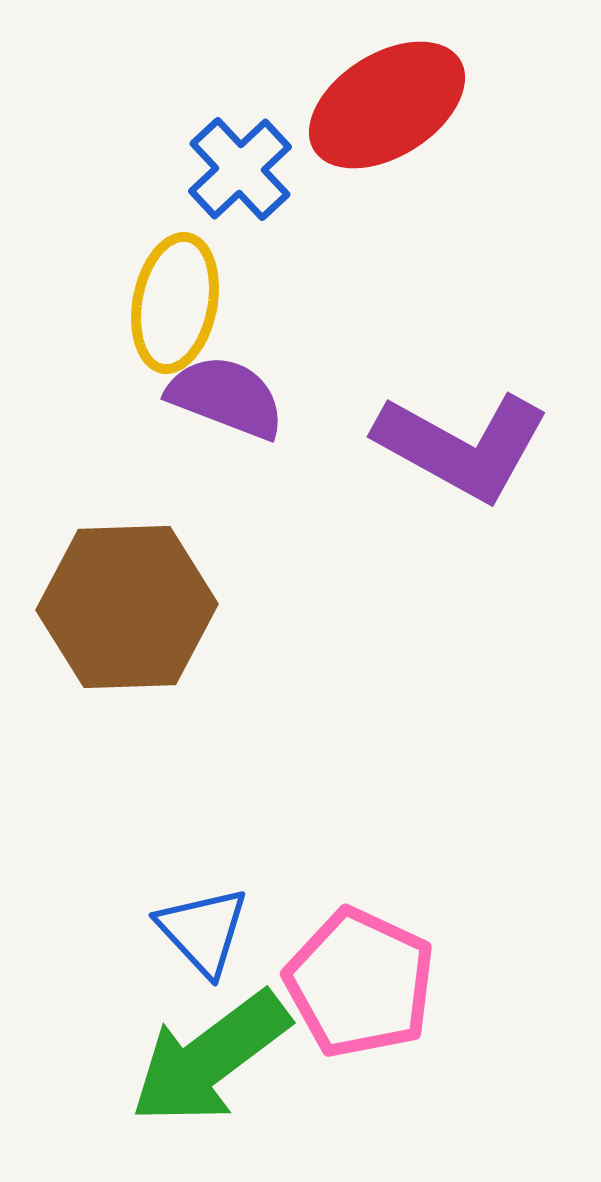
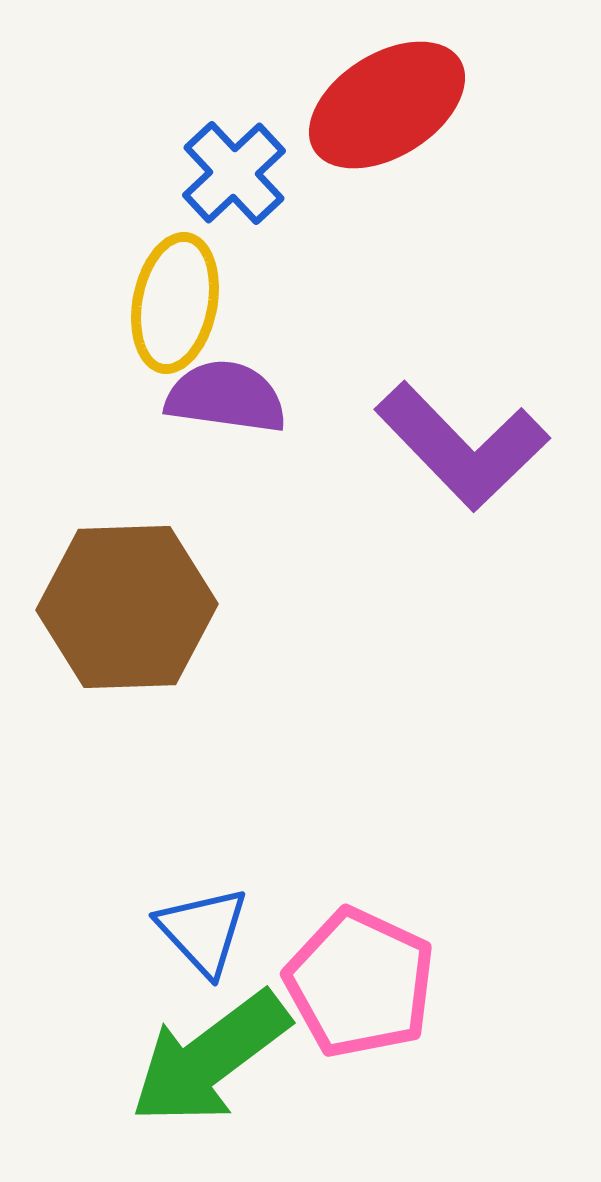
blue cross: moved 6 px left, 4 px down
purple semicircle: rotated 13 degrees counterclockwise
purple L-shape: rotated 17 degrees clockwise
